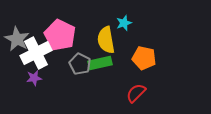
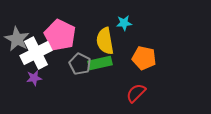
cyan star: rotated 14 degrees clockwise
yellow semicircle: moved 1 px left, 1 px down
